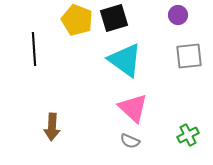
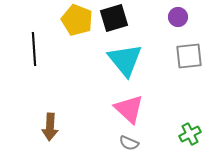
purple circle: moved 2 px down
cyan triangle: rotated 15 degrees clockwise
pink triangle: moved 4 px left, 1 px down
brown arrow: moved 2 px left
green cross: moved 2 px right, 1 px up
gray semicircle: moved 1 px left, 2 px down
